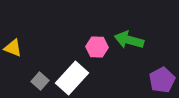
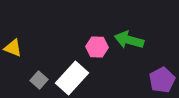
gray square: moved 1 px left, 1 px up
